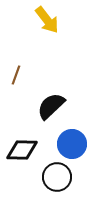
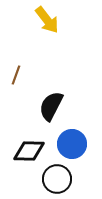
black semicircle: rotated 20 degrees counterclockwise
black diamond: moved 7 px right, 1 px down
black circle: moved 2 px down
